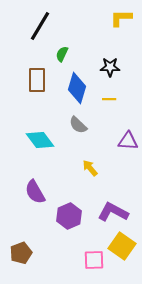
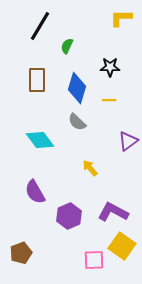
green semicircle: moved 5 px right, 8 px up
yellow line: moved 1 px down
gray semicircle: moved 1 px left, 3 px up
purple triangle: rotated 40 degrees counterclockwise
